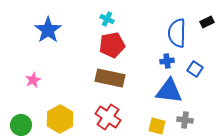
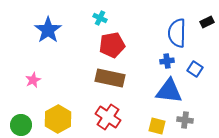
cyan cross: moved 7 px left, 1 px up
yellow hexagon: moved 2 px left
